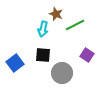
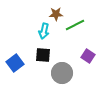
brown star: rotated 24 degrees counterclockwise
cyan arrow: moved 1 px right, 2 px down
purple square: moved 1 px right, 1 px down
